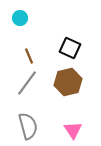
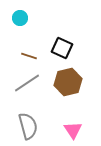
black square: moved 8 px left
brown line: rotated 49 degrees counterclockwise
gray line: rotated 20 degrees clockwise
